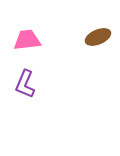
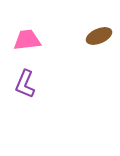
brown ellipse: moved 1 px right, 1 px up
